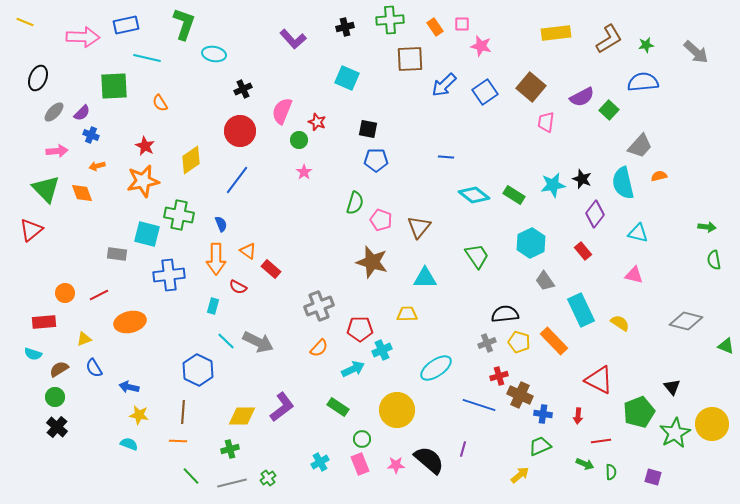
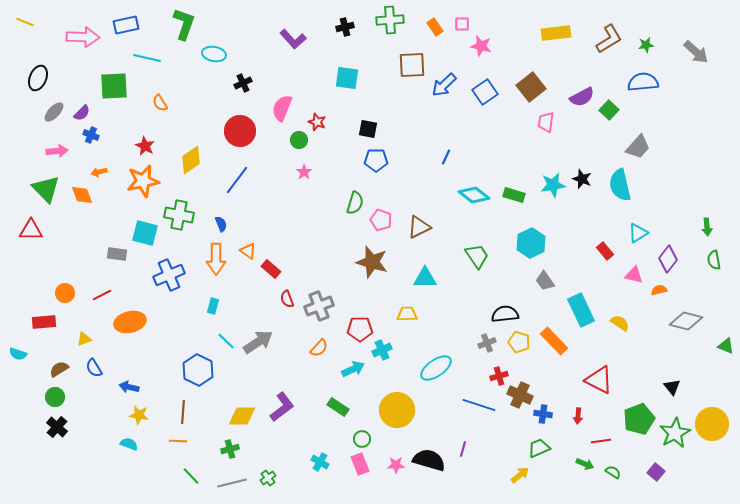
brown square at (410, 59): moved 2 px right, 6 px down
cyan square at (347, 78): rotated 15 degrees counterclockwise
brown square at (531, 87): rotated 12 degrees clockwise
black cross at (243, 89): moved 6 px up
pink semicircle at (282, 111): moved 3 px up
gray trapezoid at (640, 146): moved 2 px left, 1 px down
blue line at (446, 157): rotated 70 degrees counterclockwise
orange arrow at (97, 166): moved 2 px right, 6 px down
orange semicircle at (659, 176): moved 114 px down
cyan semicircle at (623, 183): moved 3 px left, 2 px down
orange diamond at (82, 193): moved 2 px down
green rectangle at (514, 195): rotated 15 degrees counterclockwise
purple diamond at (595, 214): moved 73 px right, 45 px down
brown triangle at (419, 227): rotated 25 degrees clockwise
green arrow at (707, 227): rotated 78 degrees clockwise
red triangle at (31, 230): rotated 40 degrees clockwise
cyan triangle at (638, 233): rotated 45 degrees counterclockwise
cyan square at (147, 234): moved 2 px left, 1 px up
red rectangle at (583, 251): moved 22 px right
blue cross at (169, 275): rotated 16 degrees counterclockwise
red semicircle at (238, 287): moved 49 px right, 12 px down; rotated 42 degrees clockwise
red line at (99, 295): moved 3 px right
gray arrow at (258, 342): rotated 60 degrees counterclockwise
cyan semicircle at (33, 354): moved 15 px left
green pentagon at (639, 412): moved 7 px down
green trapezoid at (540, 446): moved 1 px left, 2 px down
black semicircle at (429, 460): rotated 24 degrees counterclockwise
cyan cross at (320, 462): rotated 30 degrees counterclockwise
green semicircle at (611, 472): moved 2 px right; rotated 56 degrees counterclockwise
purple square at (653, 477): moved 3 px right, 5 px up; rotated 24 degrees clockwise
